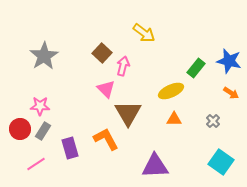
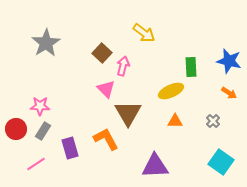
gray star: moved 2 px right, 13 px up
green rectangle: moved 5 px left, 1 px up; rotated 42 degrees counterclockwise
orange arrow: moved 2 px left
orange triangle: moved 1 px right, 2 px down
red circle: moved 4 px left
